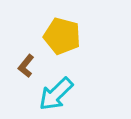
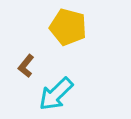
yellow pentagon: moved 6 px right, 9 px up
